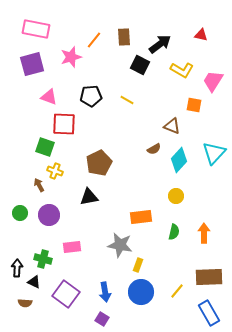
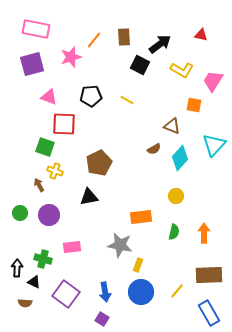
cyan triangle at (214, 153): moved 8 px up
cyan diamond at (179, 160): moved 1 px right, 2 px up
brown rectangle at (209, 277): moved 2 px up
